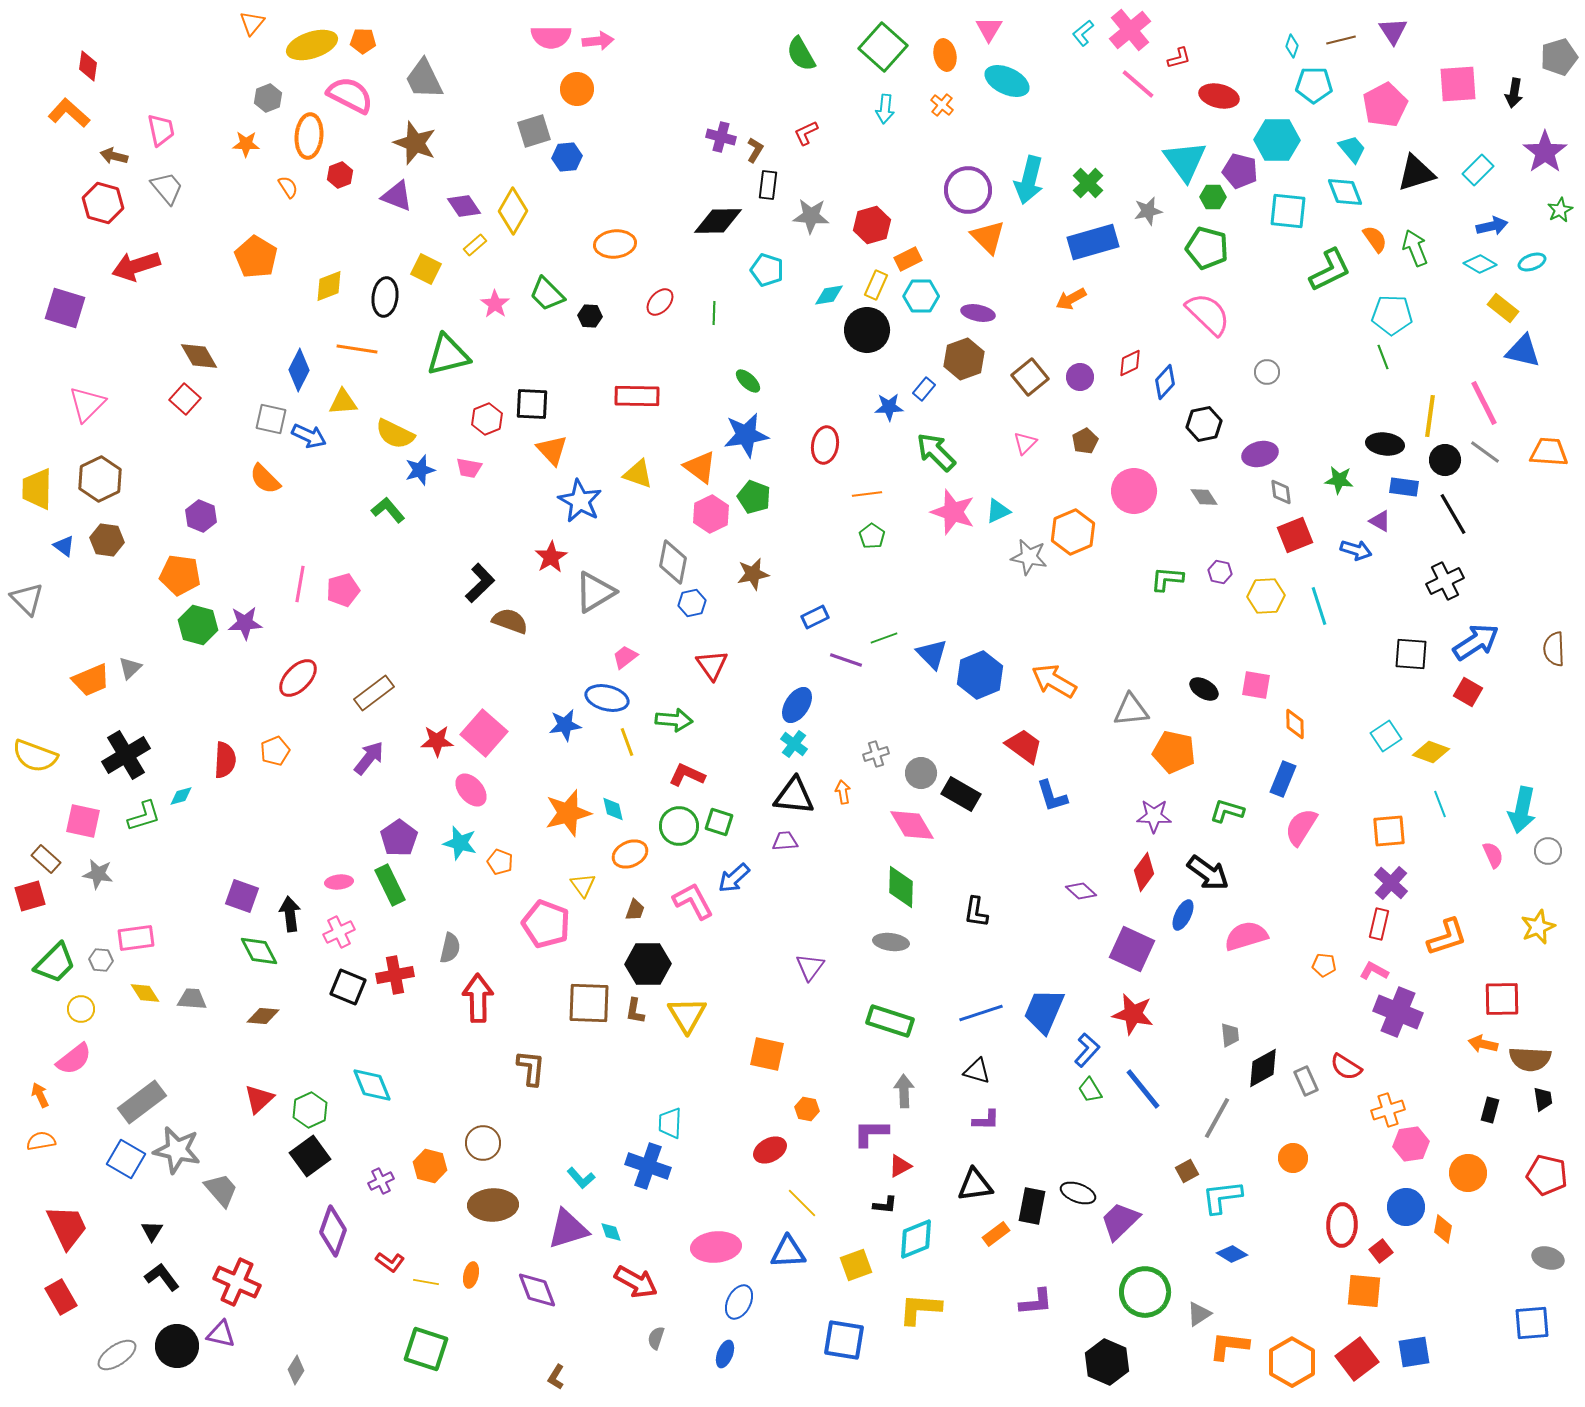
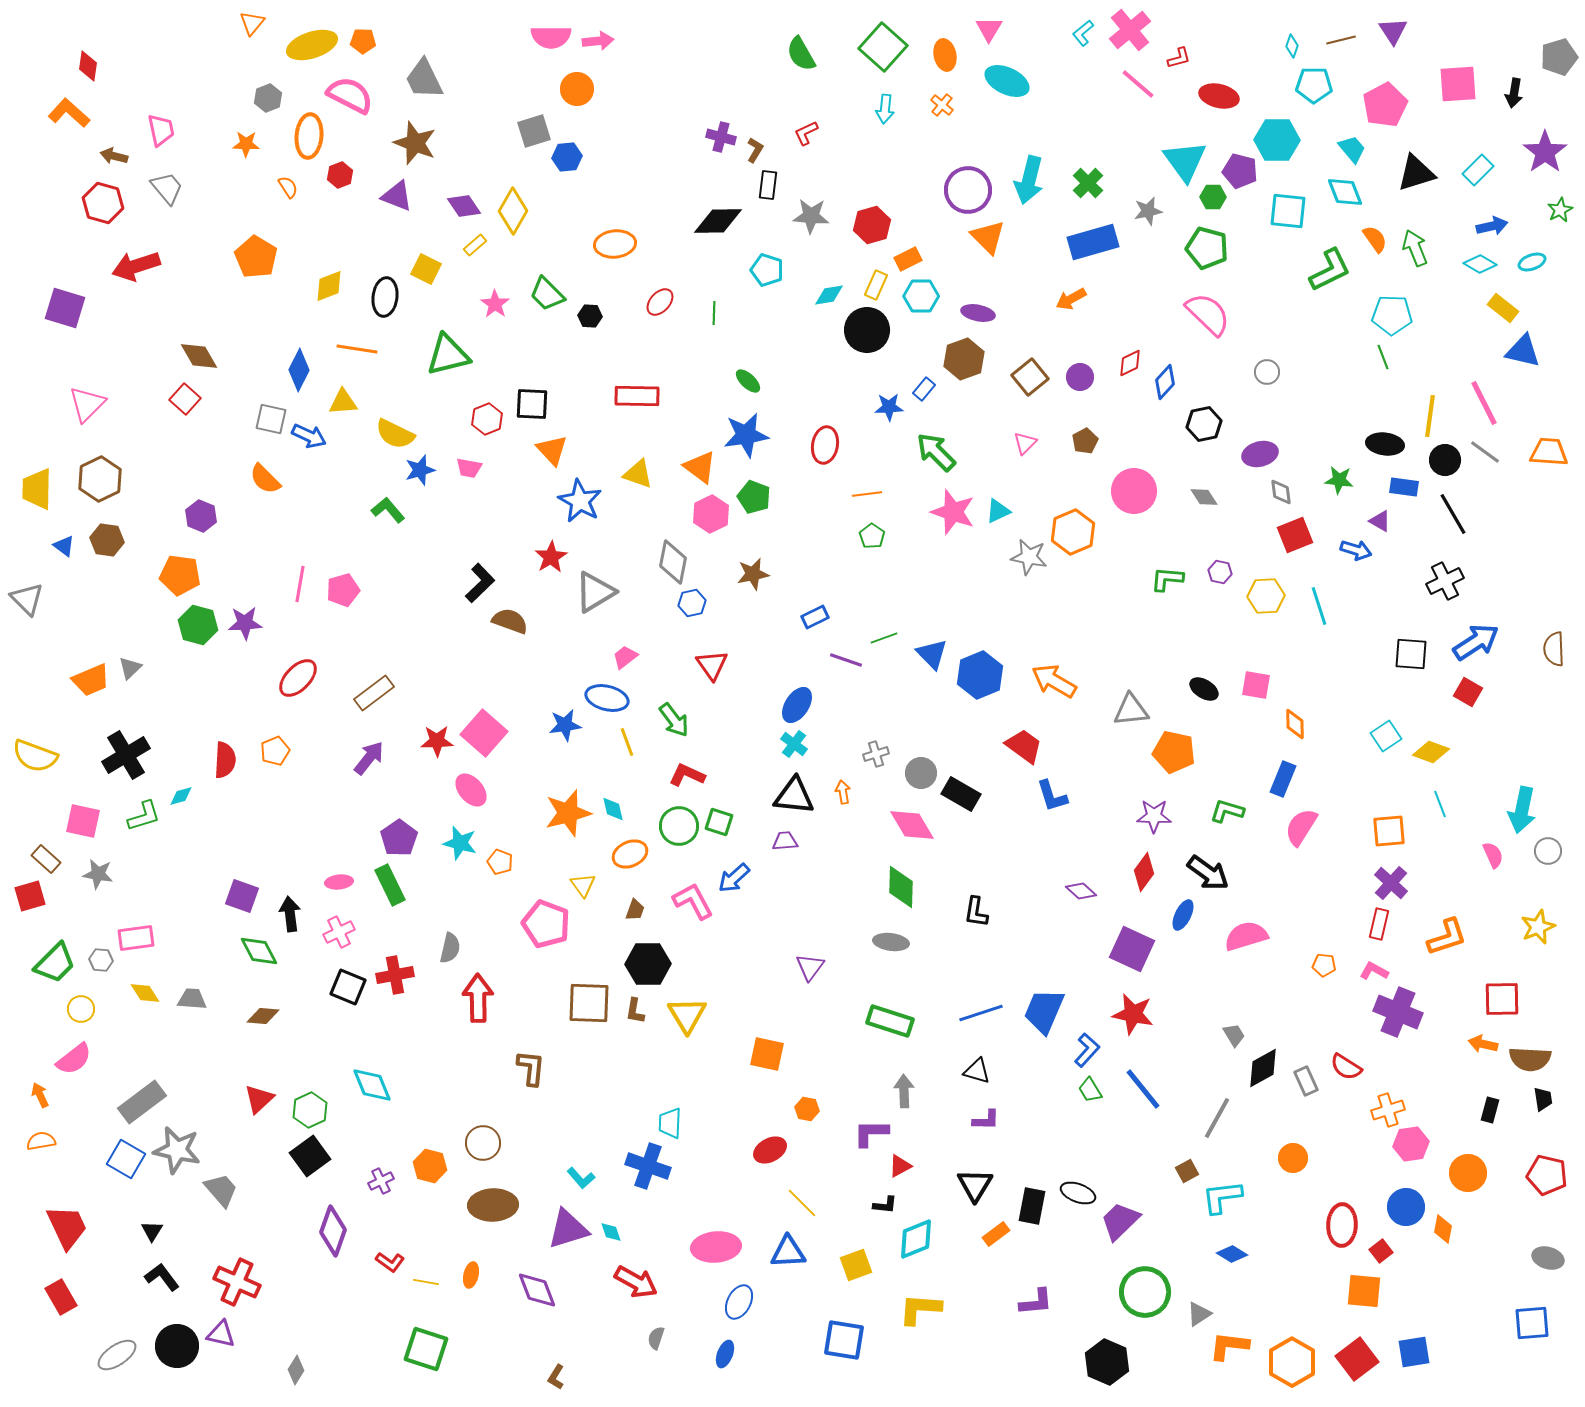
green arrow at (674, 720): rotated 48 degrees clockwise
gray trapezoid at (1230, 1035): moved 4 px right; rotated 25 degrees counterclockwise
black triangle at (975, 1185): rotated 51 degrees counterclockwise
